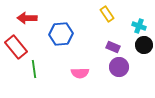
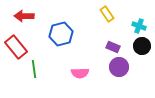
red arrow: moved 3 px left, 2 px up
blue hexagon: rotated 10 degrees counterclockwise
black circle: moved 2 px left, 1 px down
